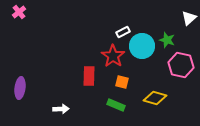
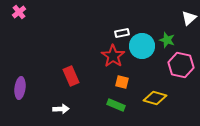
white rectangle: moved 1 px left, 1 px down; rotated 16 degrees clockwise
red rectangle: moved 18 px left; rotated 24 degrees counterclockwise
